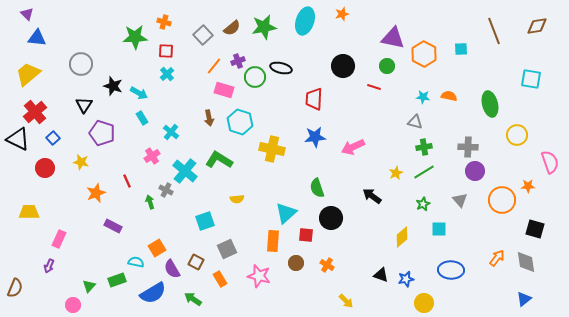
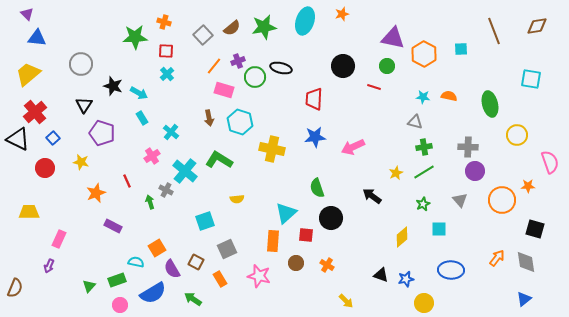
pink circle at (73, 305): moved 47 px right
